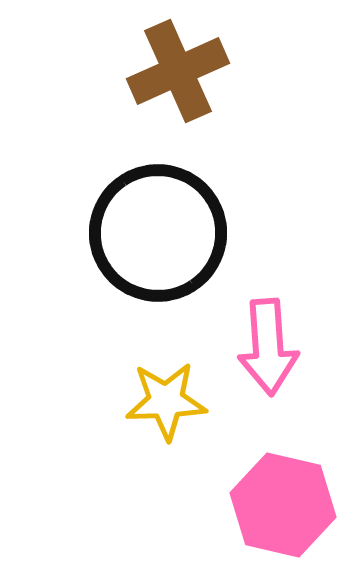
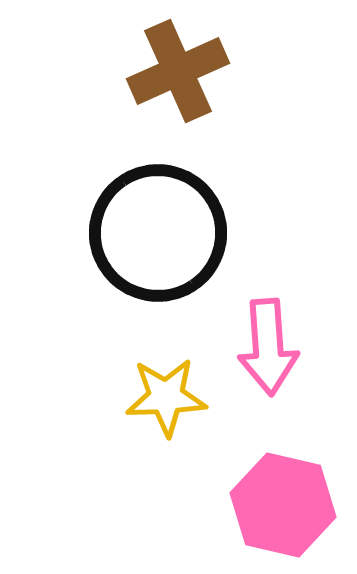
yellow star: moved 4 px up
